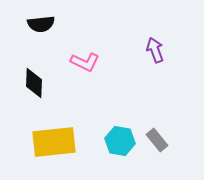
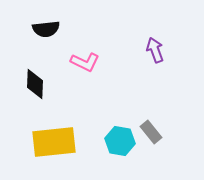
black semicircle: moved 5 px right, 5 px down
black diamond: moved 1 px right, 1 px down
gray rectangle: moved 6 px left, 8 px up
